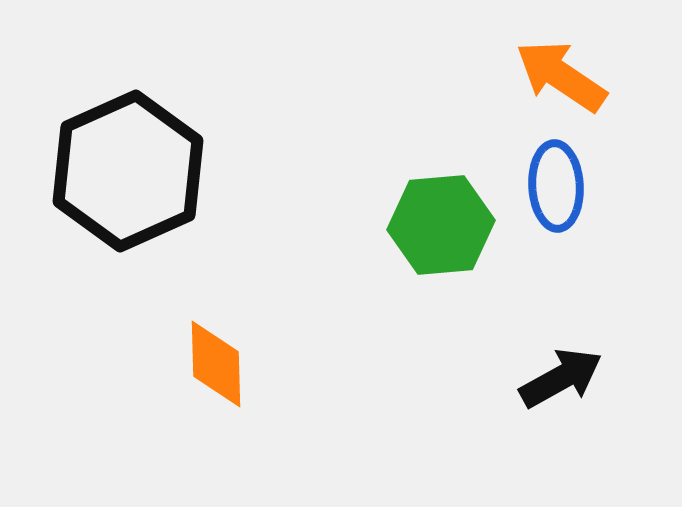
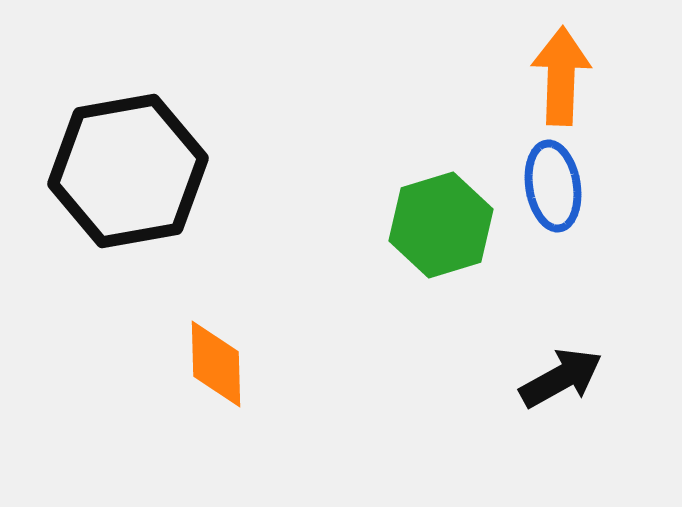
orange arrow: rotated 58 degrees clockwise
black hexagon: rotated 14 degrees clockwise
blue ellipse: moved 3 px left; rotated 6 degrees counterclockwise
green hexagon: rotated 12 degrees counterclockwise
